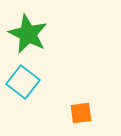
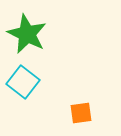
green star: moved 1 px left
